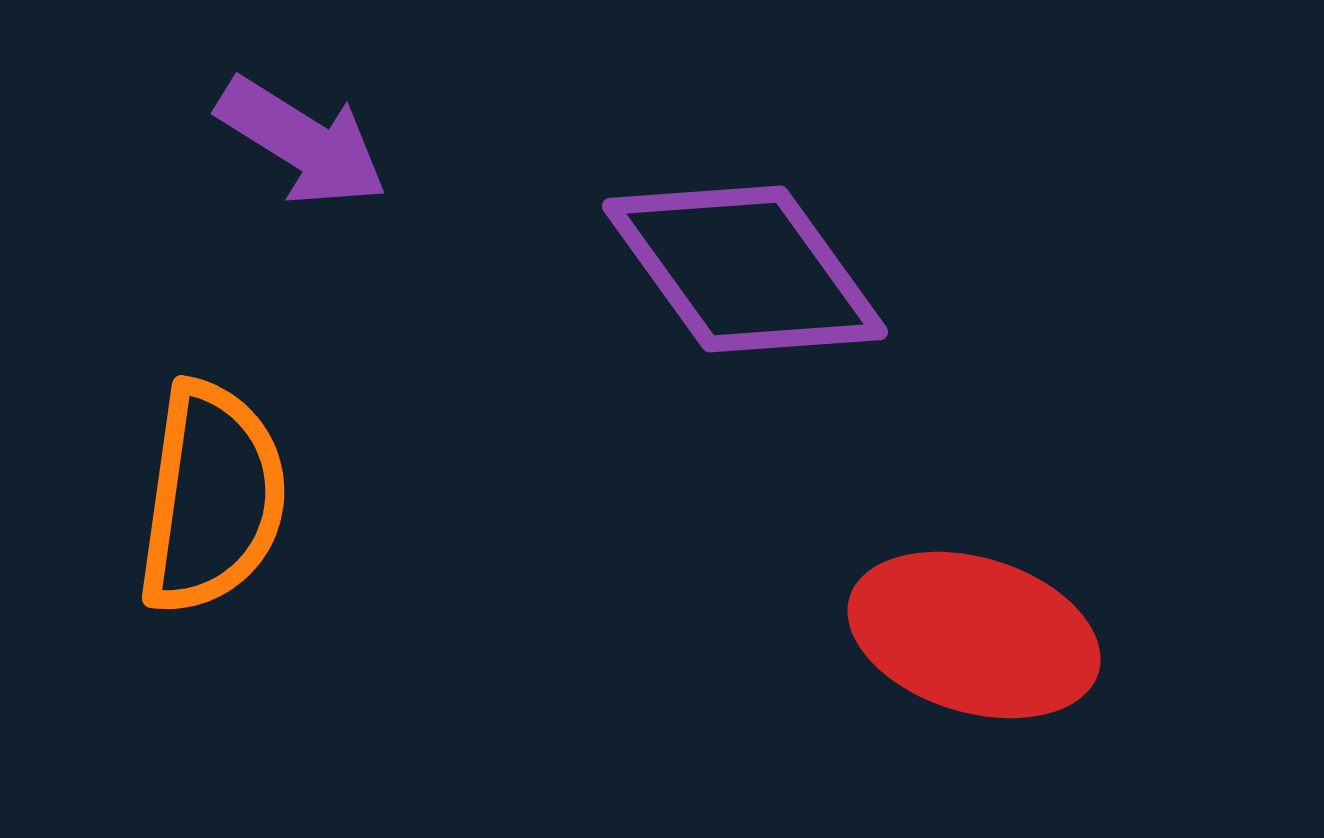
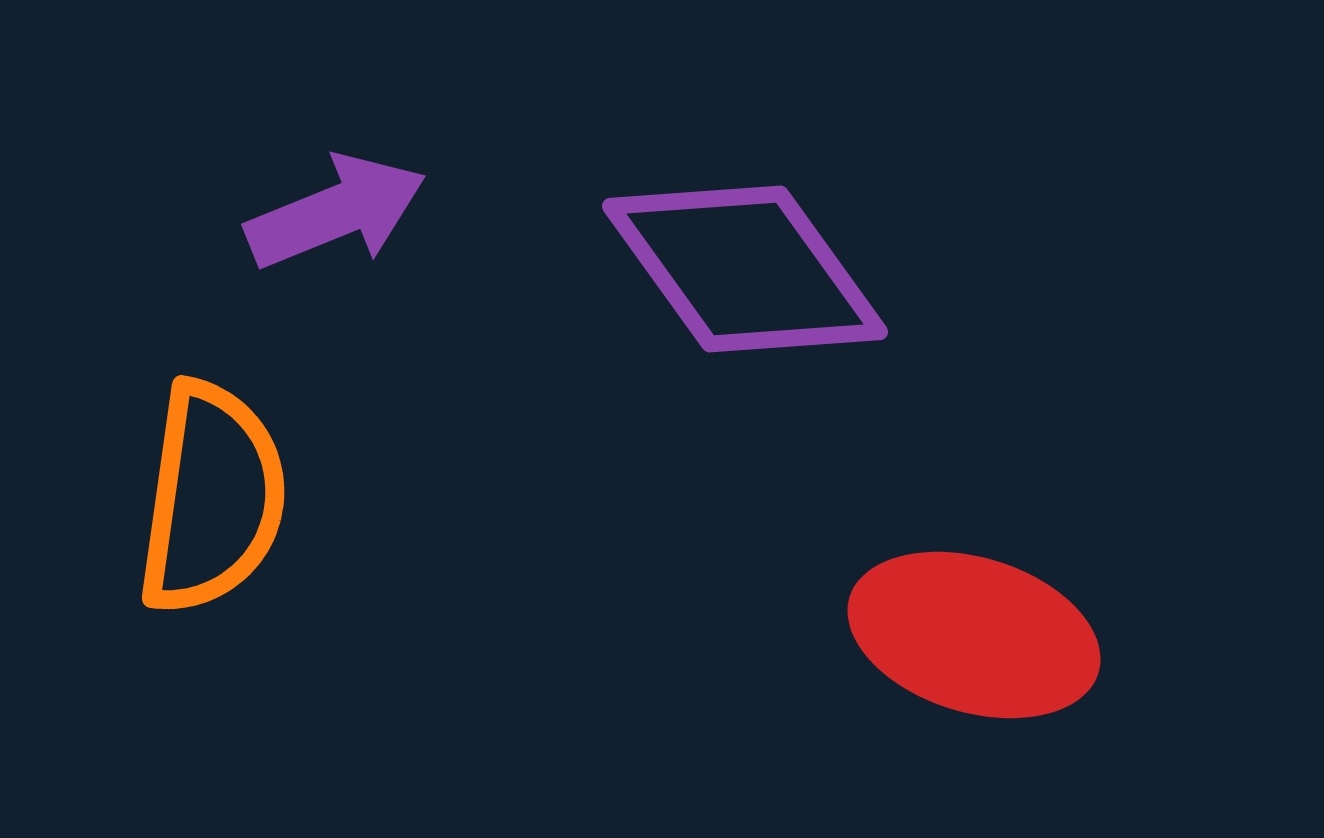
purple arrow: moved 34 px right, 70 px down; rotated 54 degrees counterclockwise
